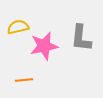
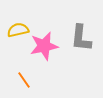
yellow semicircle: moved 3 px down
orange line: rotated 60 degrees clockwise
